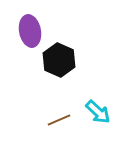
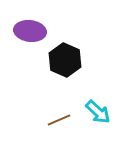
purple ellipse: rotated 72 degrees counterclockwise
black hexagon: moved 6 px right
